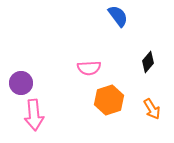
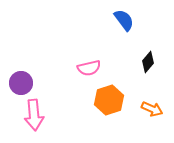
blue semicircle: moved 6 px right, 4 px down
pink semicircle: rotated 10 degrees counterclockwise
orange arrow: rotated 35 degrees counterclockwise
